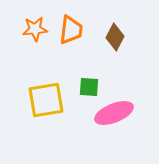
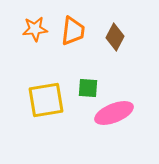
orange trapezoid: moved 2 px right, 1 px down
green square: moved 1 px left, 1 px down
